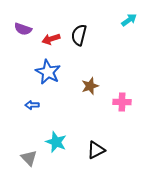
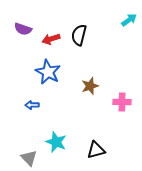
black triangle: rotated 12 degrees clockwise
